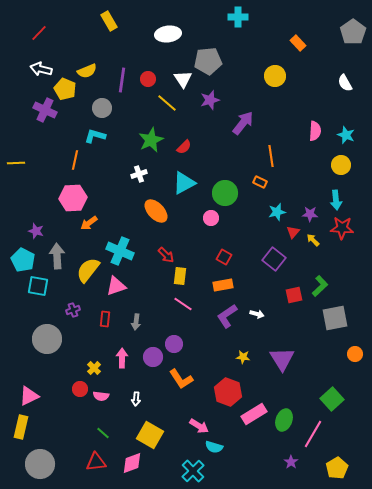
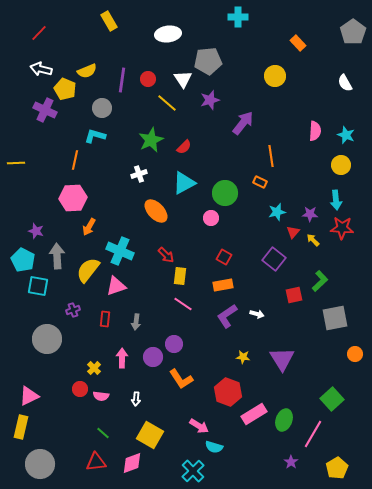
orange arrow at (89, 223): moved 4 px down; rotated 24 degrees counterclockwise
green L-shape at (320, 286): moved 5 px up
